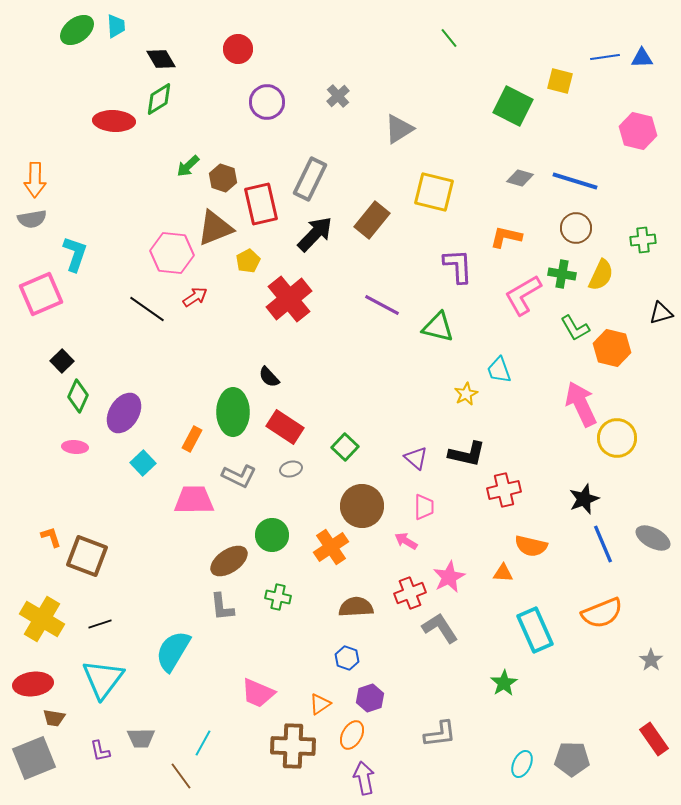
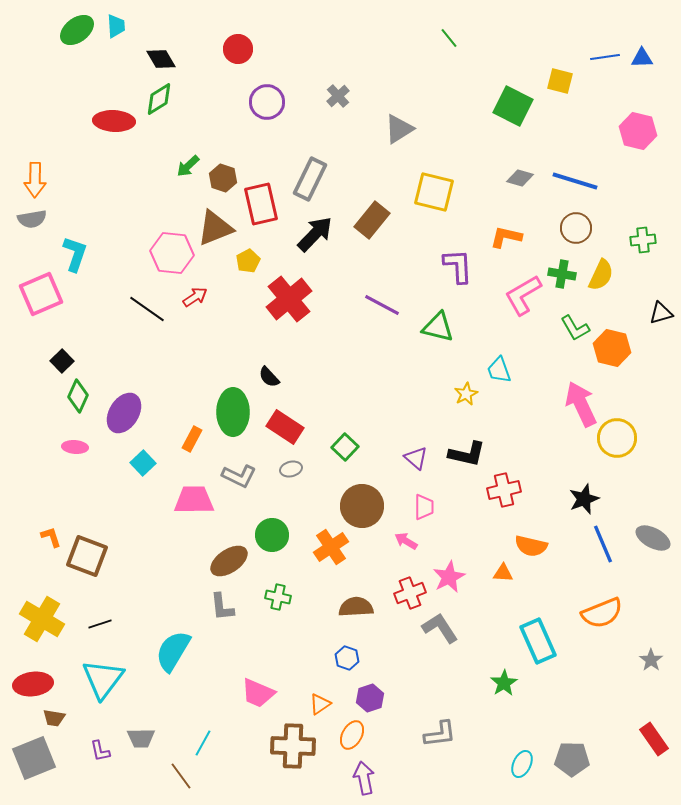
cyan rectangle at (535, 630): moved 3 px right, 11 px down
